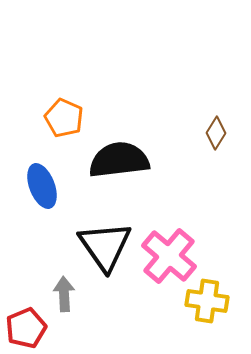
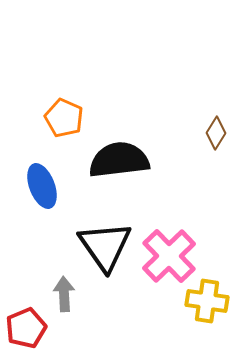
pink cross: rotated 6 degrees clockwise
